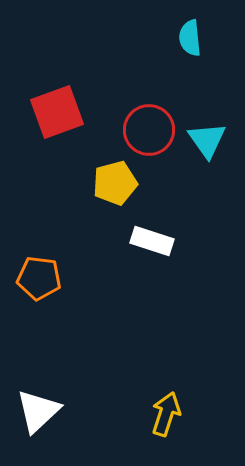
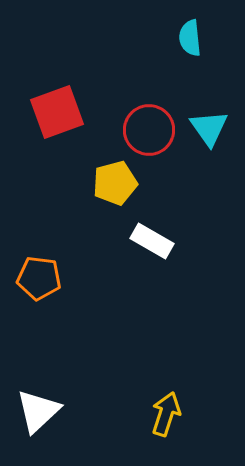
cyan triangle: moved 2 px right, 12 px up
white rectangle: rotated 12 degrees clockwise
